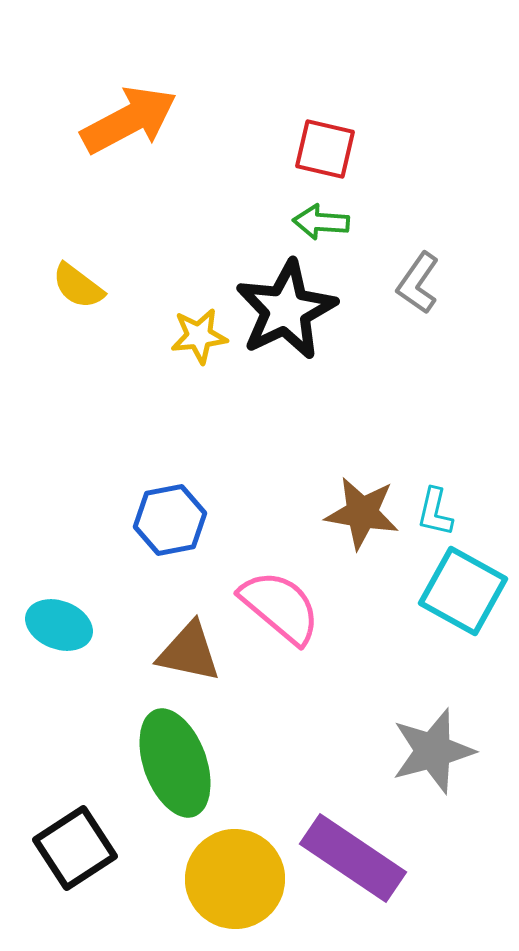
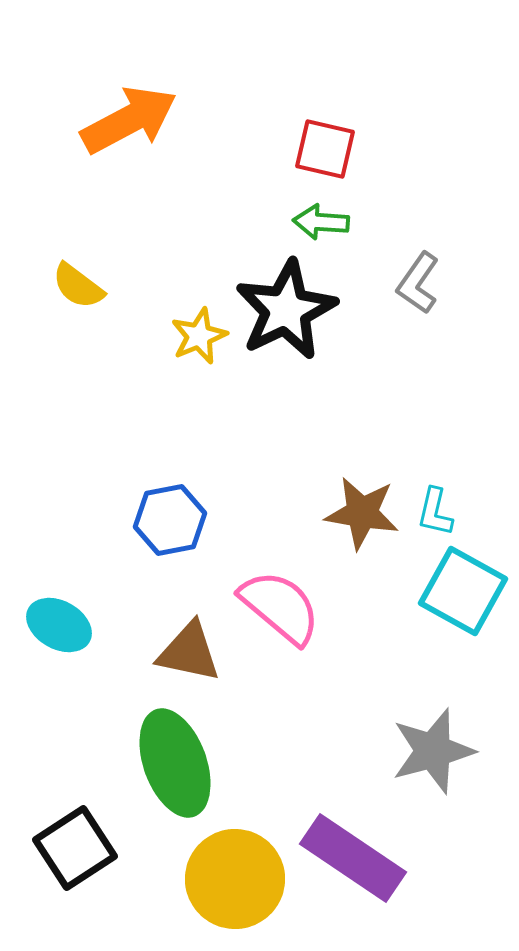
yellow star: rotated 16 degrees counterclockwise
cyan ellipse: rotated 8 degrees clockwise
